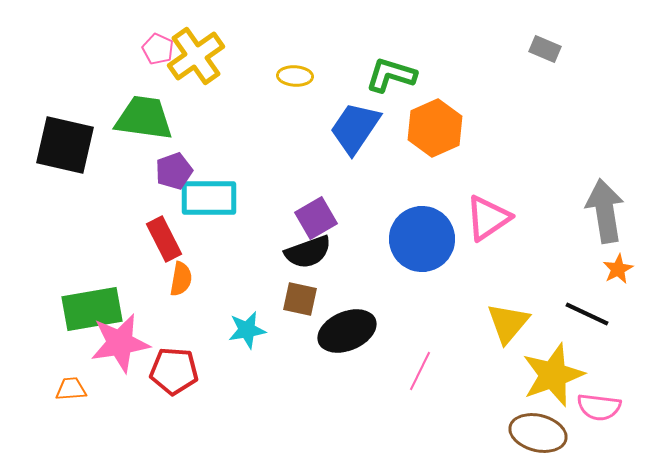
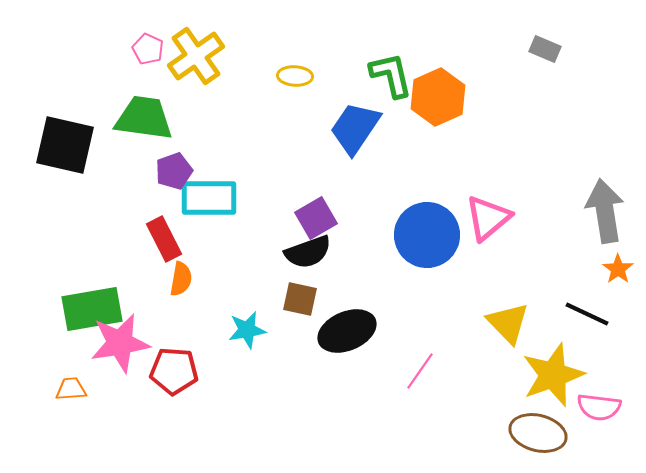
pink pentagon: moved 10 px left
green L-shape: rotated 60 degrees clockwise
orange hexagon: moved 3 px right, 31 px up
pink triangle: rotated 6 degrees counterclockwise
blue circle: moved 5 px right, 4 px up
orange star: rotated 8 degrees counterclockwise
yellow triangle: rotated 24 degrees counterclockwise
pink line: rotated 9 degrees clockwise
